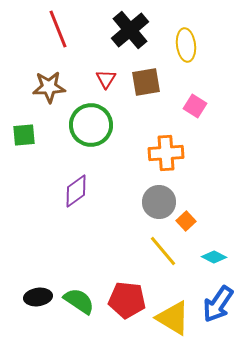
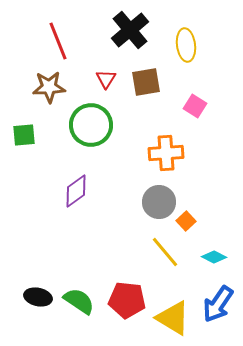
red line: moved 12 px down
yellow line: moved 2 px right, 1 px down
black ellipse: rotated 20 degrees clockwise
